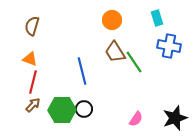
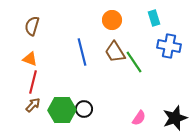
cyan rectangle: moved 3 px left
blue line: moved 19 px up
pink semicircle: moved 3 px right, 1 px up
